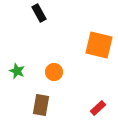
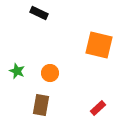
black rectangle: rotated 36 degrees counterclockwise
orange circle: moved 4 px left, 1 px down
